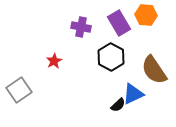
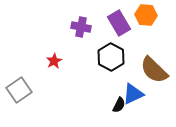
brown semicircle: rotated 12 degrees counterclockwise
black semicircle: moved 1 px right; rotated 21 degrees counterclockwise
